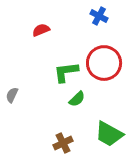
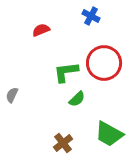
blue cross: moved 8 px left
brown cross: rotated 12 degrees counterclockwise
